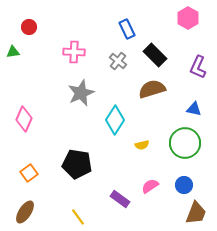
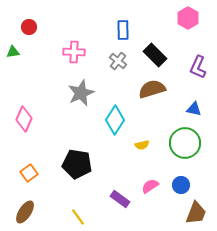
blue rectangle: moved 4 px left, 1 px down; rotated 24 degrees clockwise
blue circle: moved 3 px left
